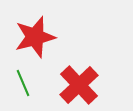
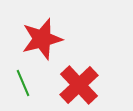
red star: moved 7 px right, 2 px down
